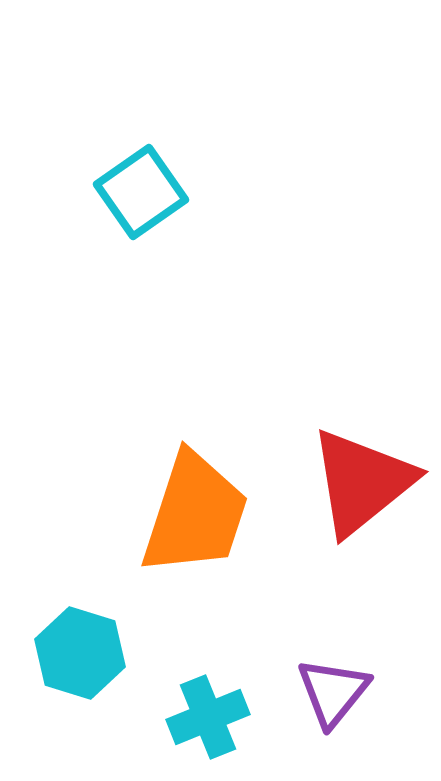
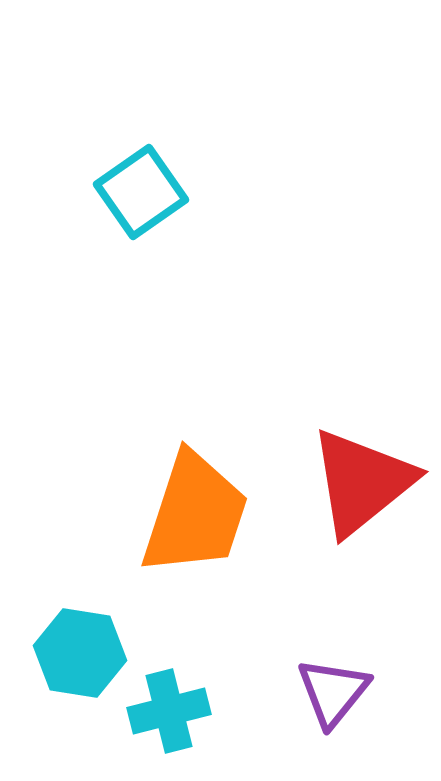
cyan hexagon: rotated 8 degrees counterclockwise
cyan cross: moved 39 px left, 6 px up; rotated 8 degrees clockwise
